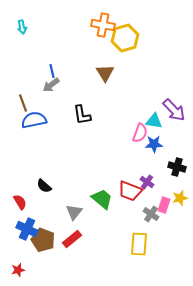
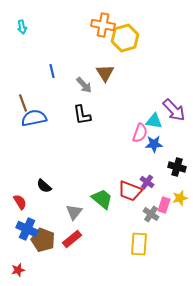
gray arrow: moved 33 px right; rotated 96 degrees counterclockwise
blue semicircle: moved 2 px up
